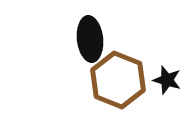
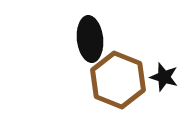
black star: moved 3 px left, 3 px up
